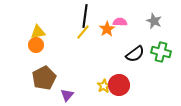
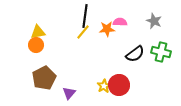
orange star: rotated 28 degrees clockwise
purple triangle: moved 2 px right, 2 px up
